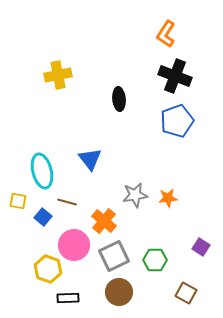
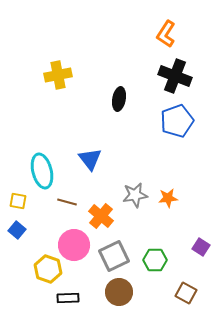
black ellipse: rotated 15 degrees clockwise
blue square: moved 26 px left, 13 px down
orange cross: moved 3 px left, 5 px up
